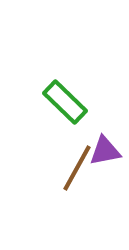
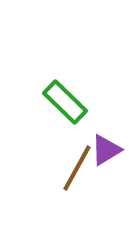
purple triangle: moved 1 px right, 1 px up; rotated 20 degrees counterclockwise
